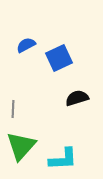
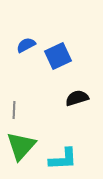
blue square: moved 1 px left, 2 px up
gray line: moved 1 px right, 1 px down
